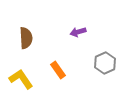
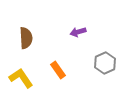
yellow L-shape: moved 1 px up
